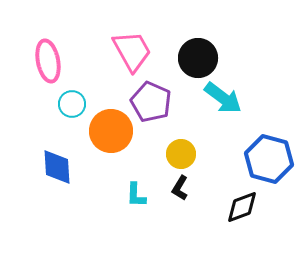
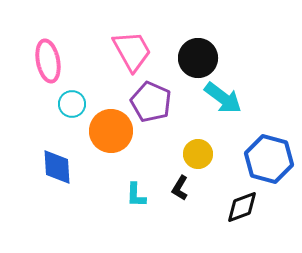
yellow circle: moved 17 px right
